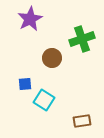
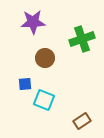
purple star: moved 3 px right, 3 px down; rotated 25 degrees clockwise
brown circle: moved 7 px left
cyan square: rotated 10 degrees counterclockwise
brown rectangle: rotated 24 degrees counterclockwise
